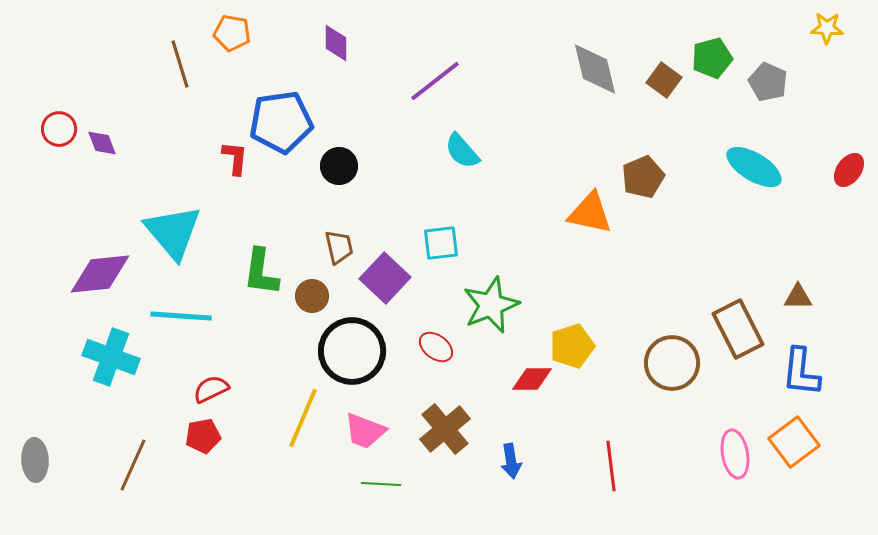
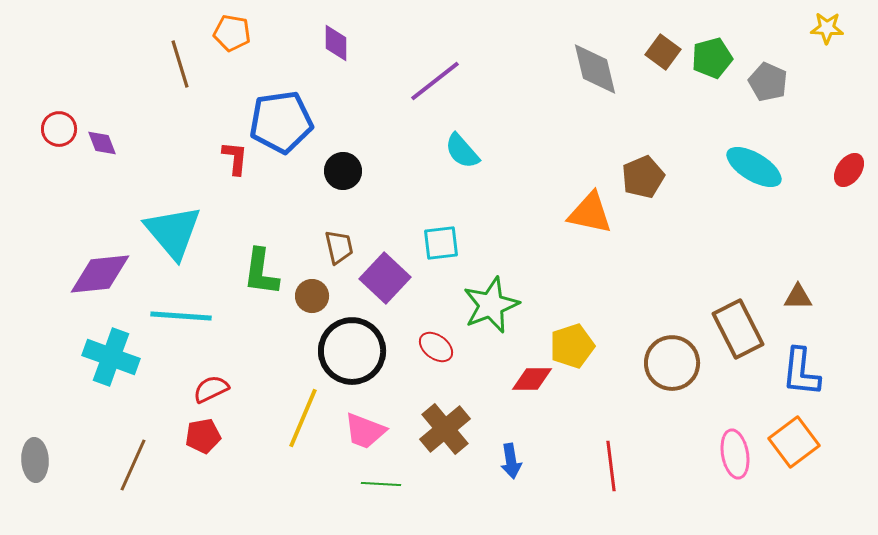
brown square at (664, 80): moved 1 px left, 28 px up
black circle at (339, 166): moved 4 px right, 5 px down
